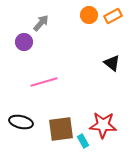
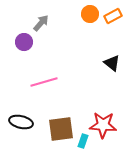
orange circle: moved 1 px right, 1 px up
cyan rectangle: rotated 48 degrees clockwise
